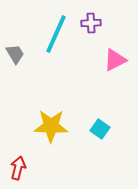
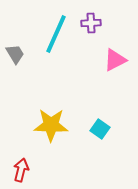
yellow star: moved 1 px up
red arrow: moved 3 px right, 2 px down
